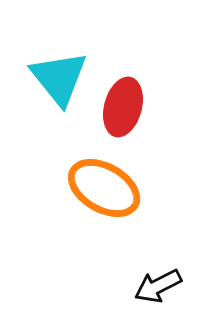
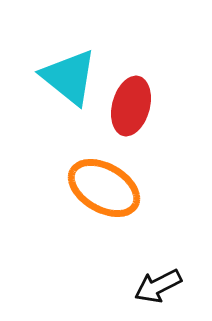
cyan triangle: moved 10 px right, 1 px up; rotated 12 degrees counterclockwise
red ellipse: moved 8 px right, 1 px up
